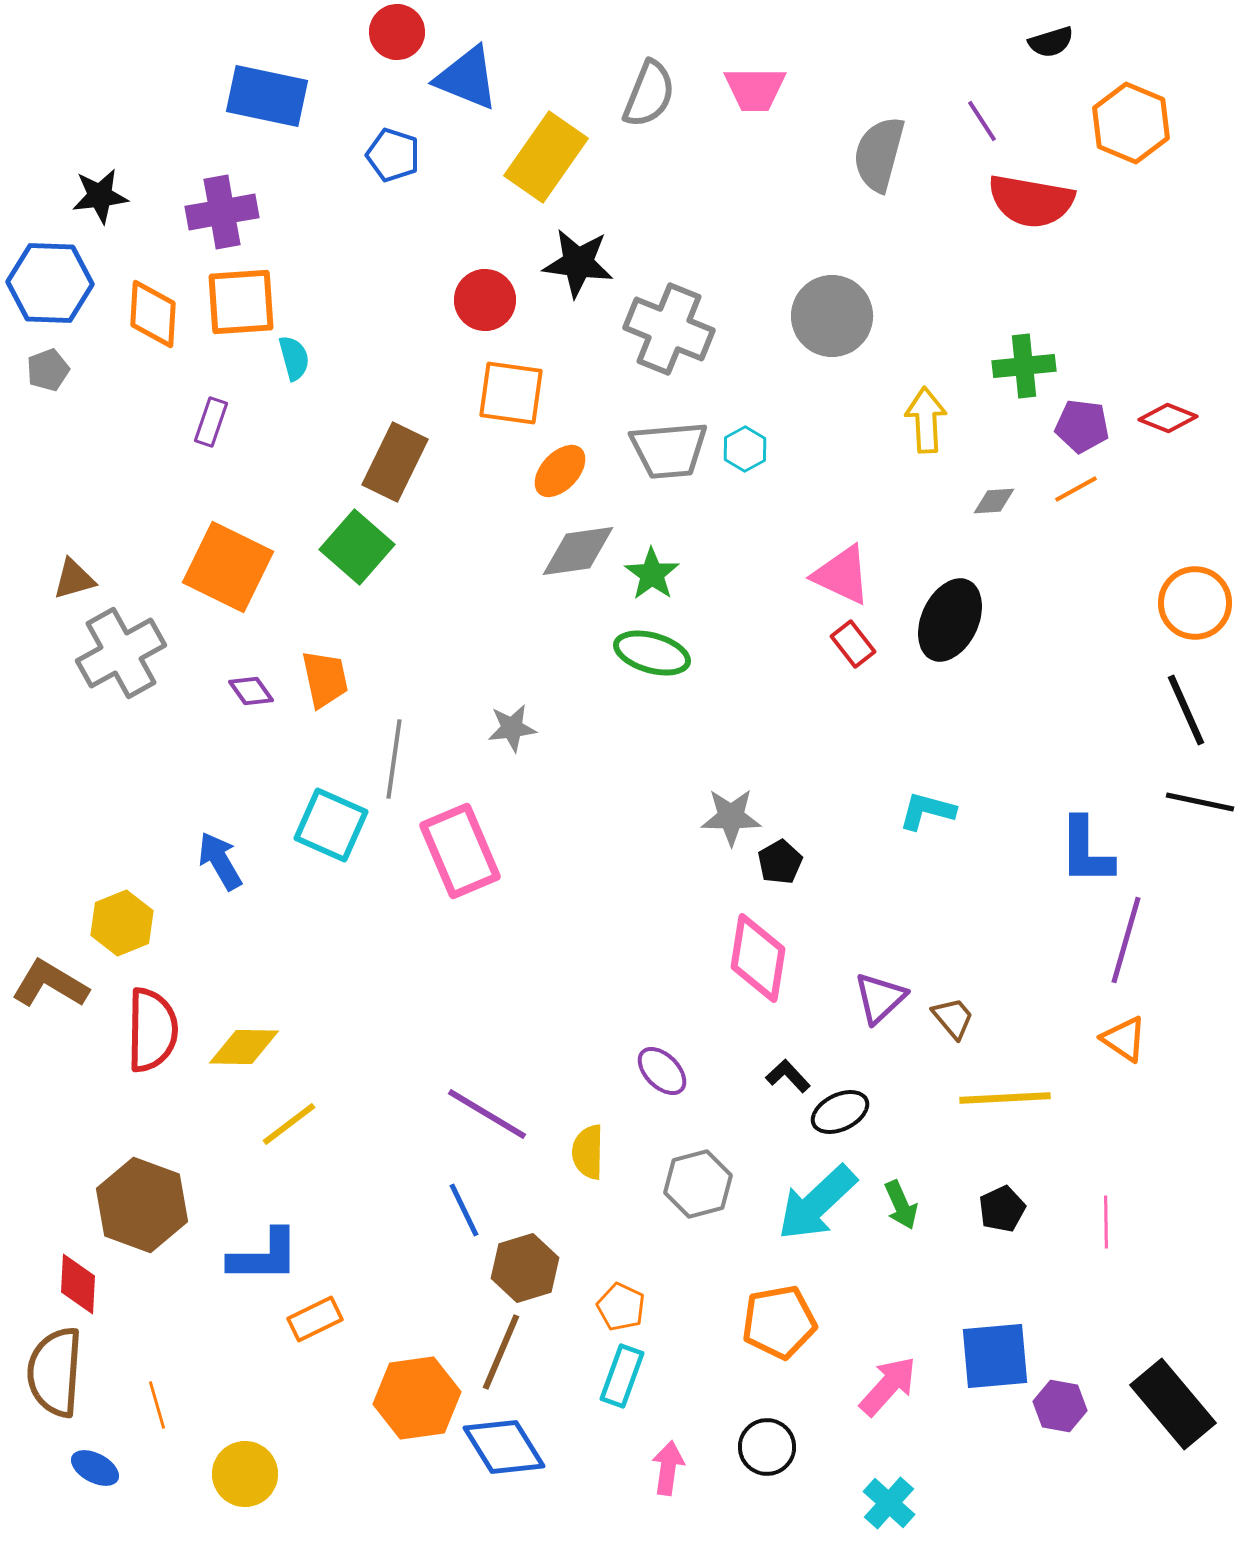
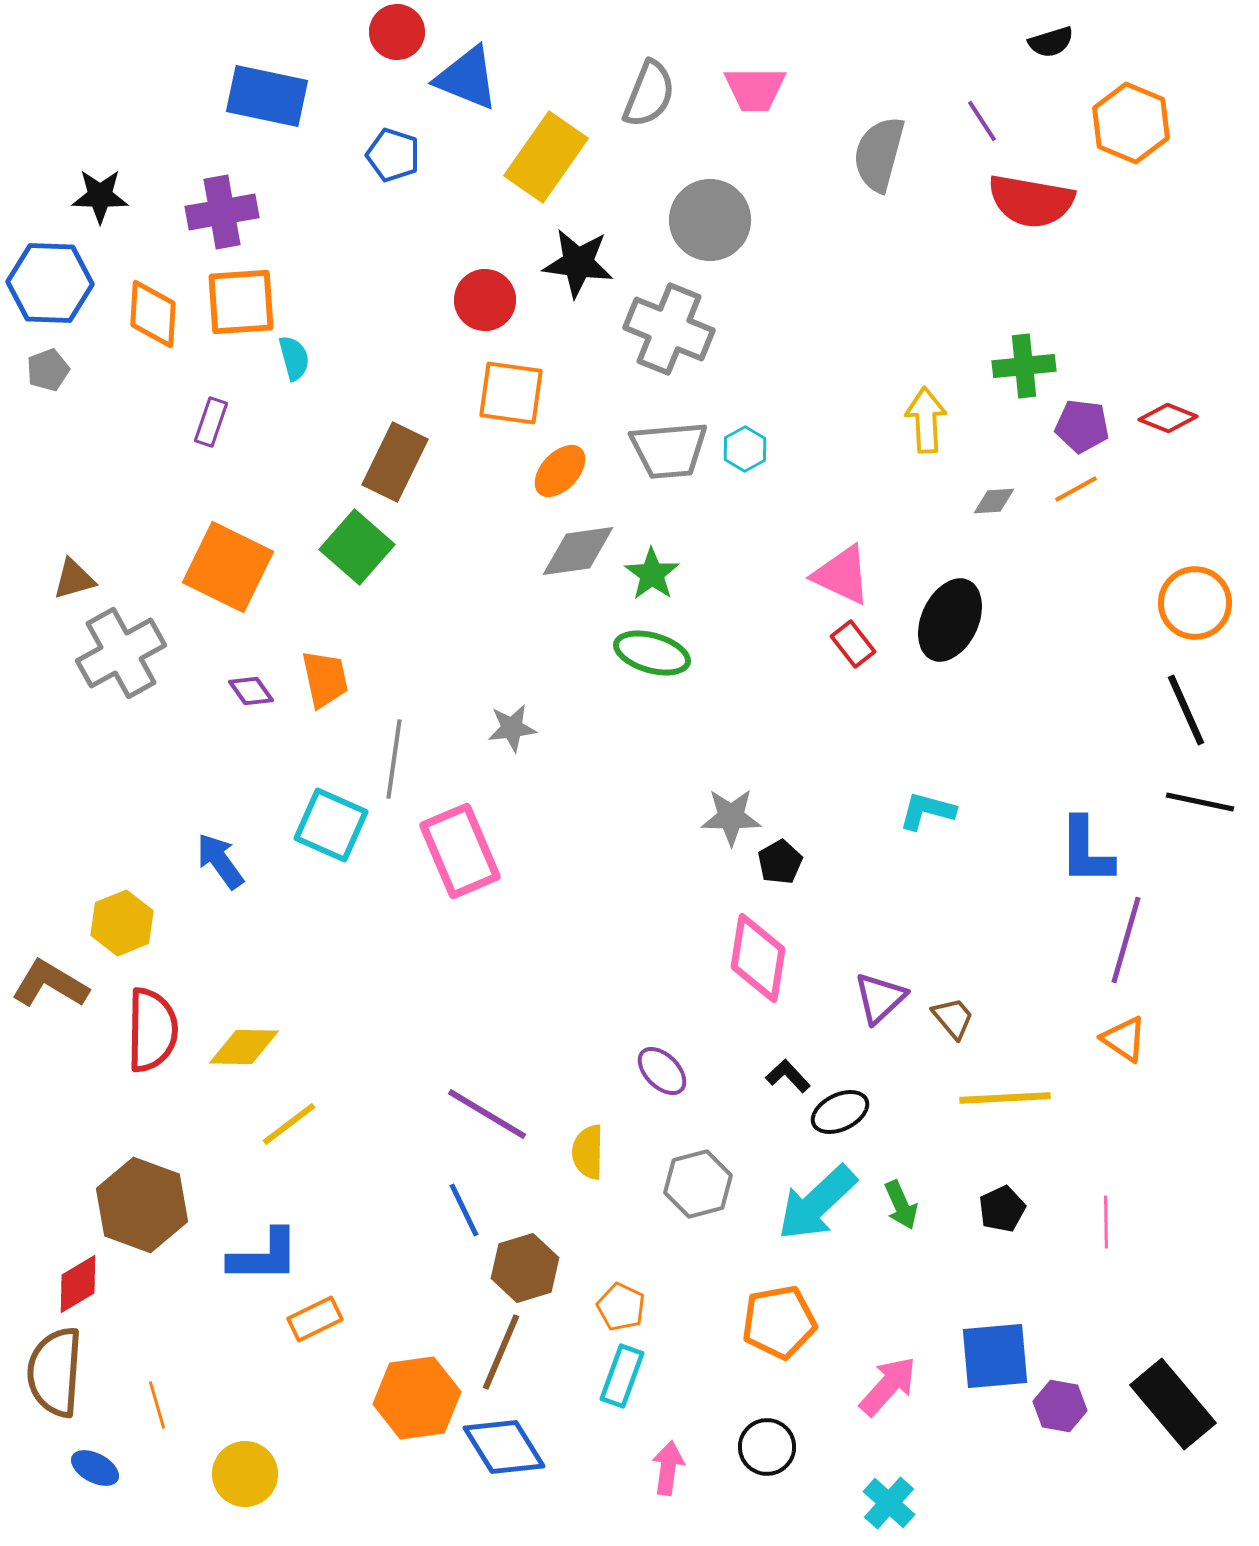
black star at (100, 196): rotated 8 degrees clockwise
gray circle at (832, 316): moved 122 px left, 96 px up
blue arrow at (220, 861): rotated 6 degrees counterclockwise
red diamond at (78, 1284): rotated 56 degrees clockwise
